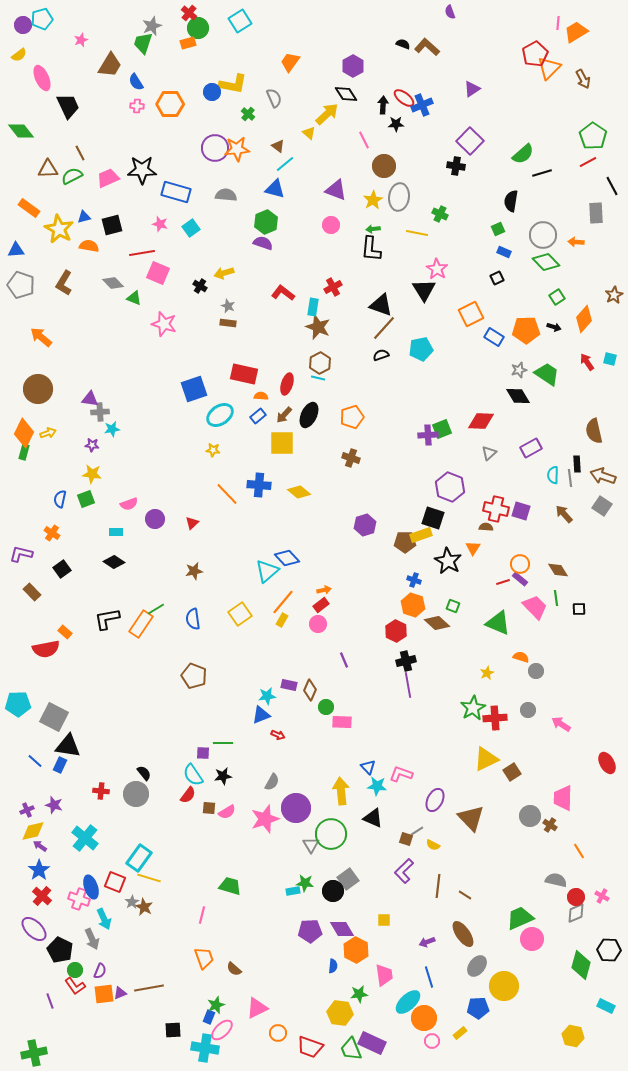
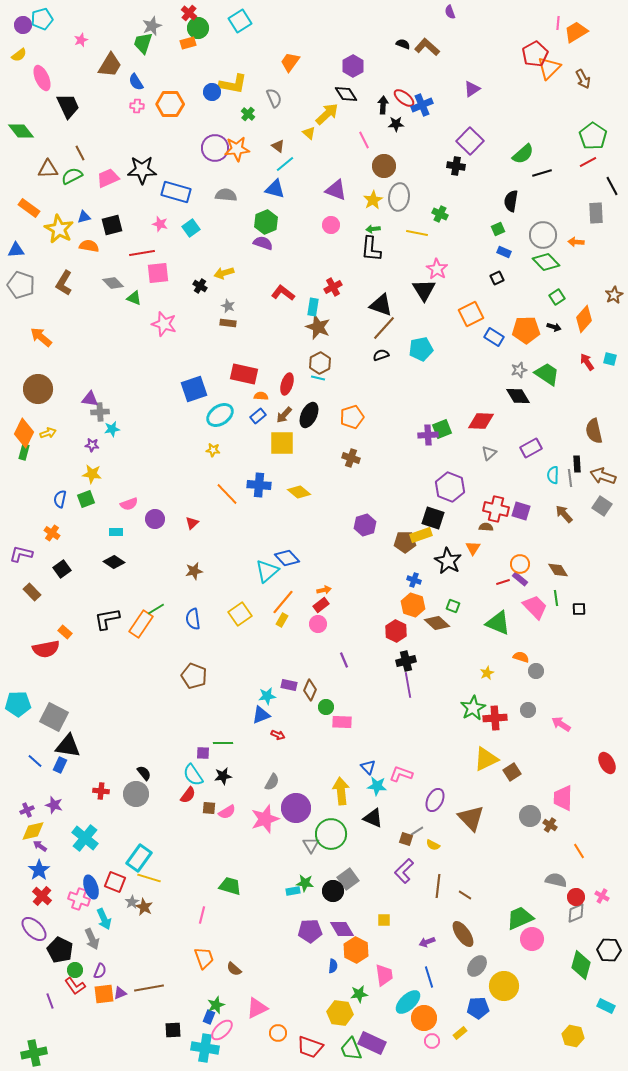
pink square at (158, 273): rotated 30 degrees counterclockwise
